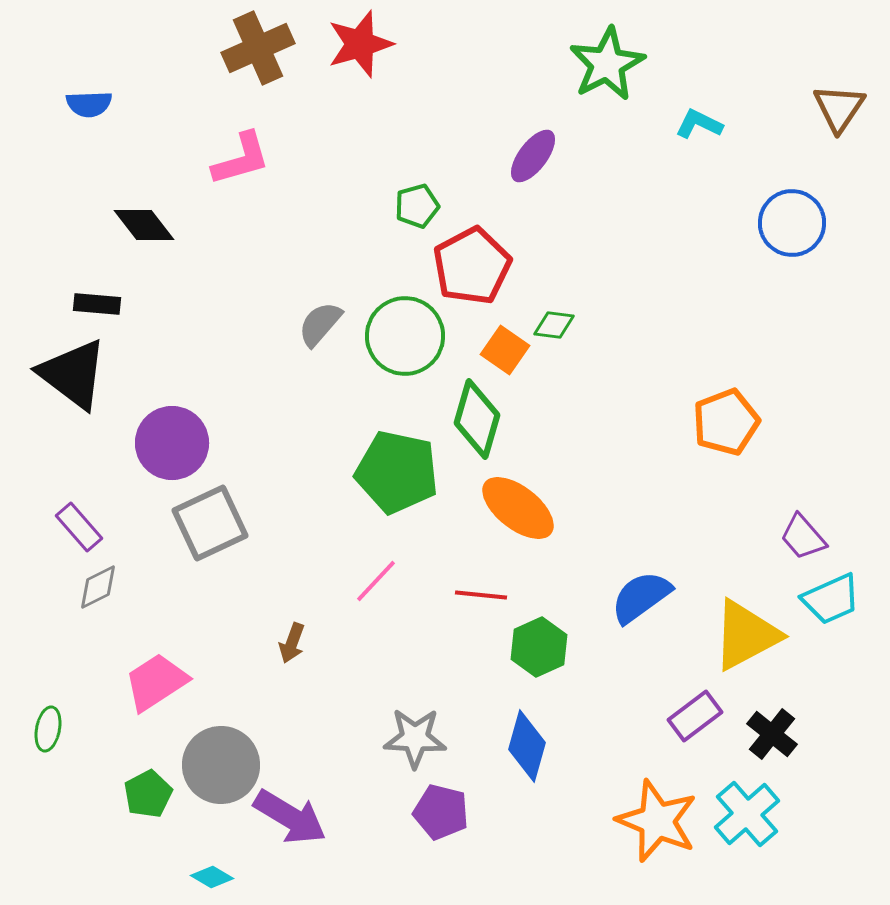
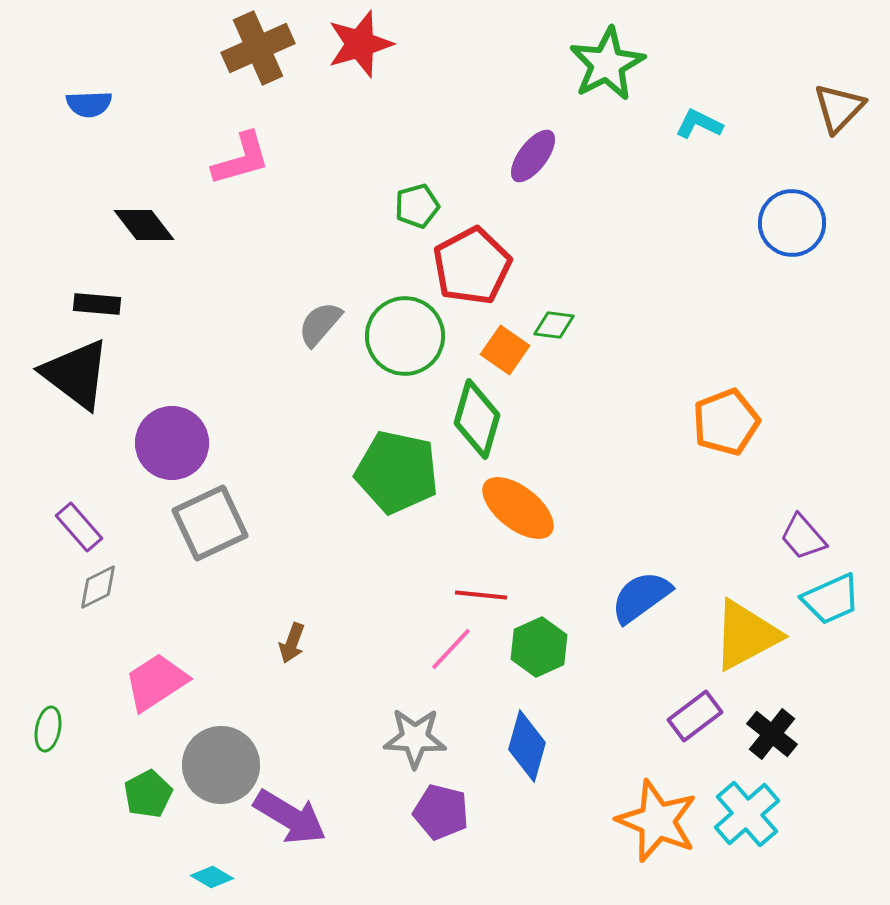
brown triangle at (839, 108): rotated 10 degrees clockwise
black triangle at (73, 374): moved 3 px right
pink line at (376, 581): moved 75 px right, 68 px down
